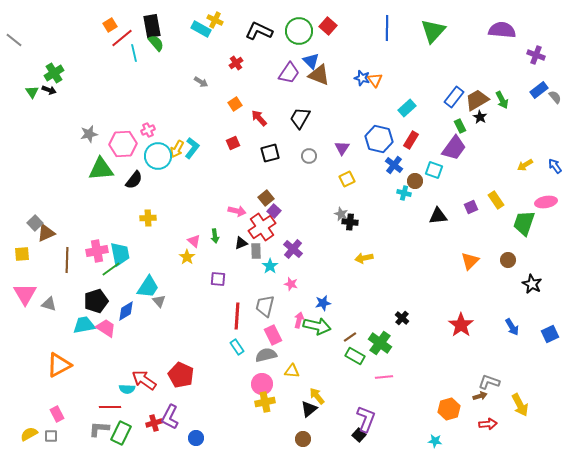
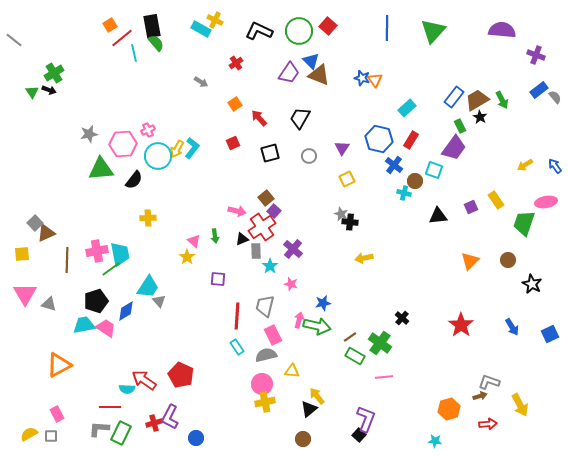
black triangle at (241, 243): moved 1 px right, 4 px up
